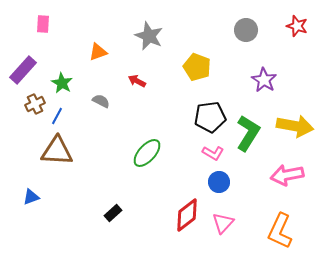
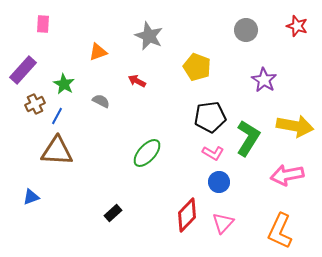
green star: moved 2 px right, 1 px down
green L-shape: moved 5 px down
red diamond: rotated 8 degrees counterclockwise
